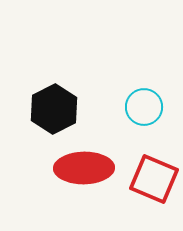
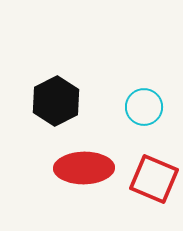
black hexagon: moved 2 px right, 8 px up
